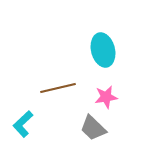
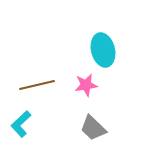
brown line: moved 21 px left, 3 px up
pink star: moved 20 px left, 12 px up
cyan L-shape: moved 2 px left
